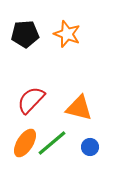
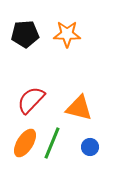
orange star: rotated 20 degrees counterclockwise
green line: rotated 28 degrees counterclockwise
